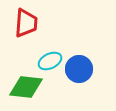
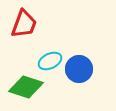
red trapezoid: moved 2 px left, 1 px down; rotated 16 degrees clockwise
green diamond: rotated 12 degrees clockwise
